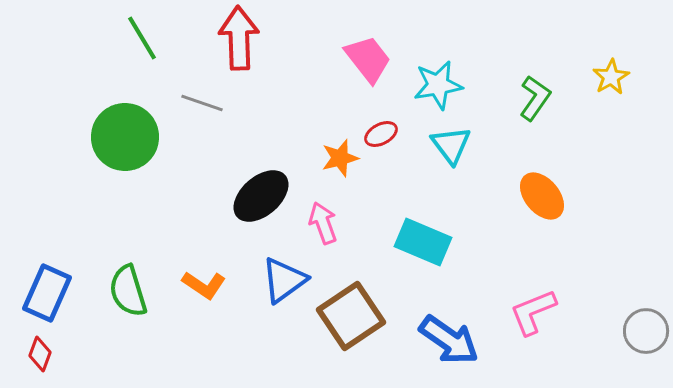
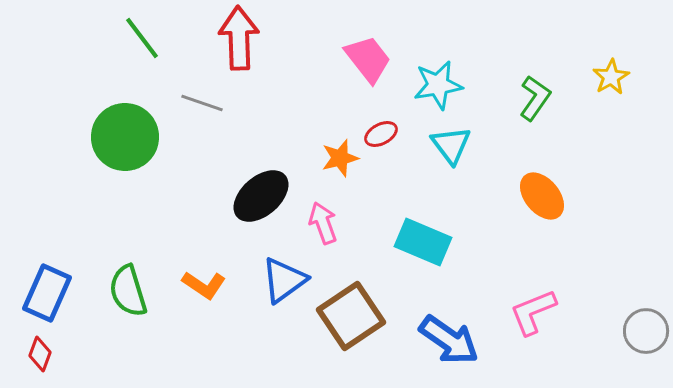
green line: rotated 6 degrees counterclockwise
